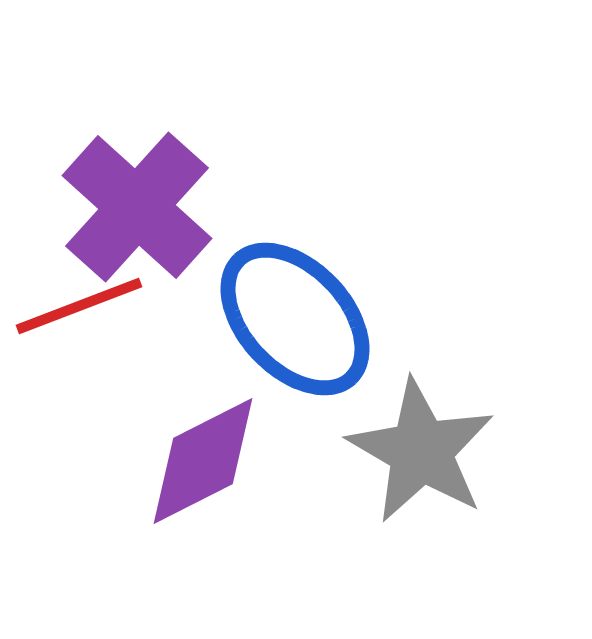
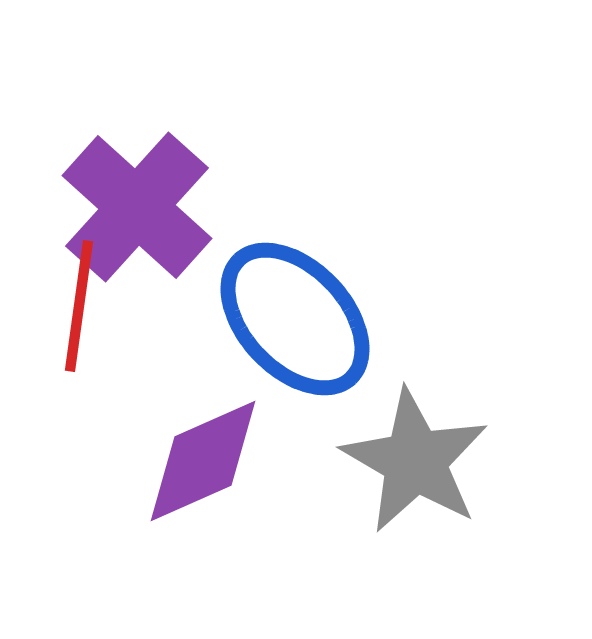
red line: rotated 61 degrees counterclockwise
gray star: moved 6 px left, 10 px down
purple diamond: rotated 3 degrees clockwise
